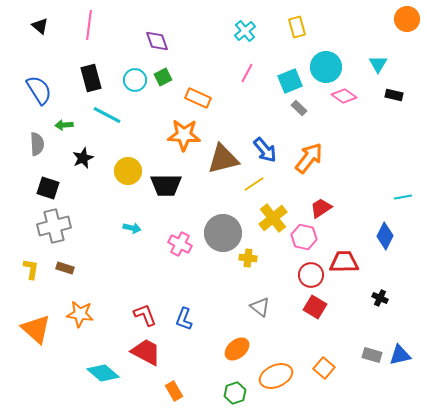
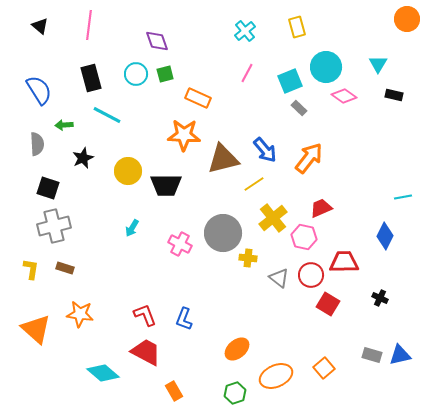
green square at (163, 77): moved 2 px right, 3 px up; rotated 12 degrees clockwise
cyan circle at (135, 80): moved 1 px right, 6 px up
red trapezoid at (321, 208): rotated 10 degrees clockwise
cyan arrow at (132, 228): rotated 108 degrees clockwise
gray triangle at (260, 307): moved 19 px right, 29 px up
red square at (315, 307): moved 13 px right, 3 px up
orange square at (324, 368): rotated 10 degrees clockwise
